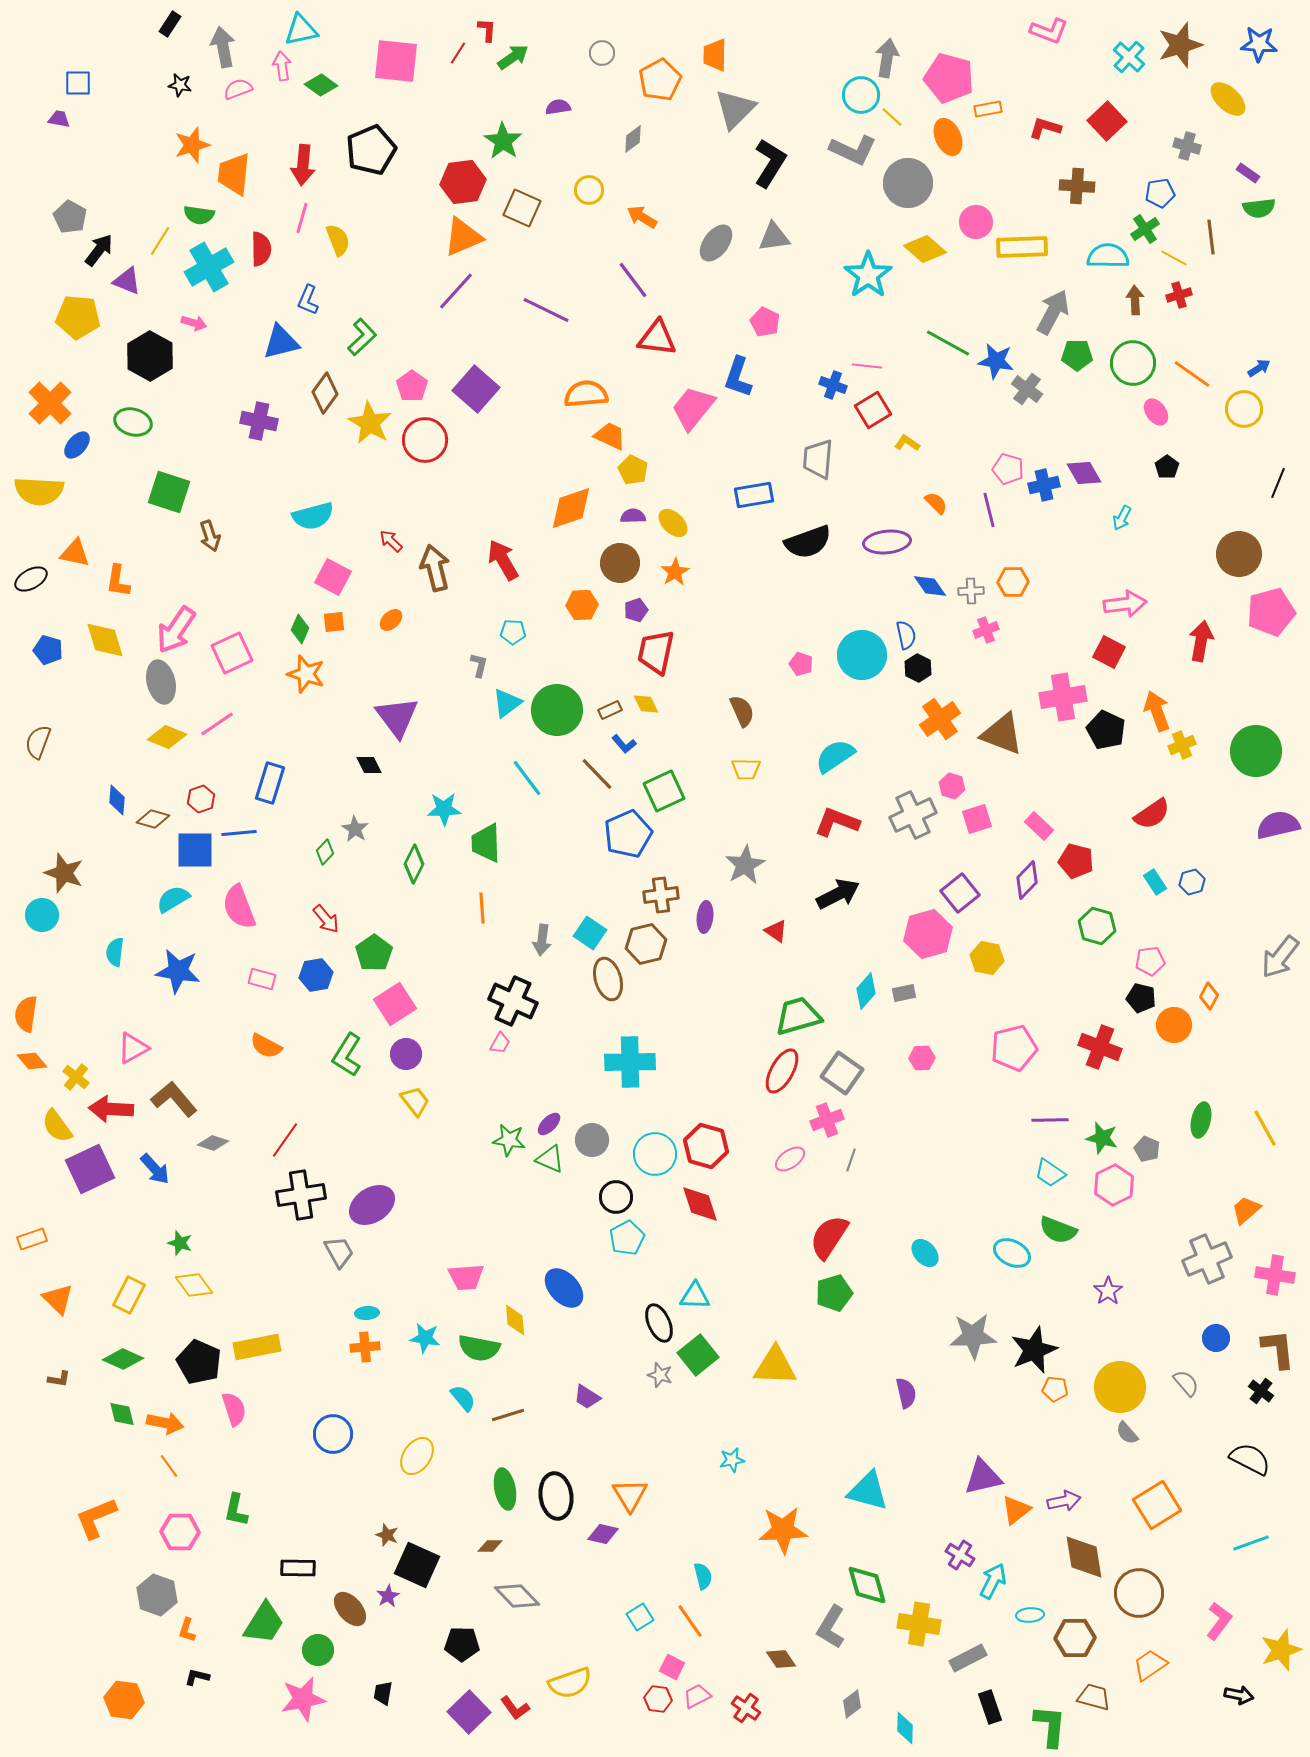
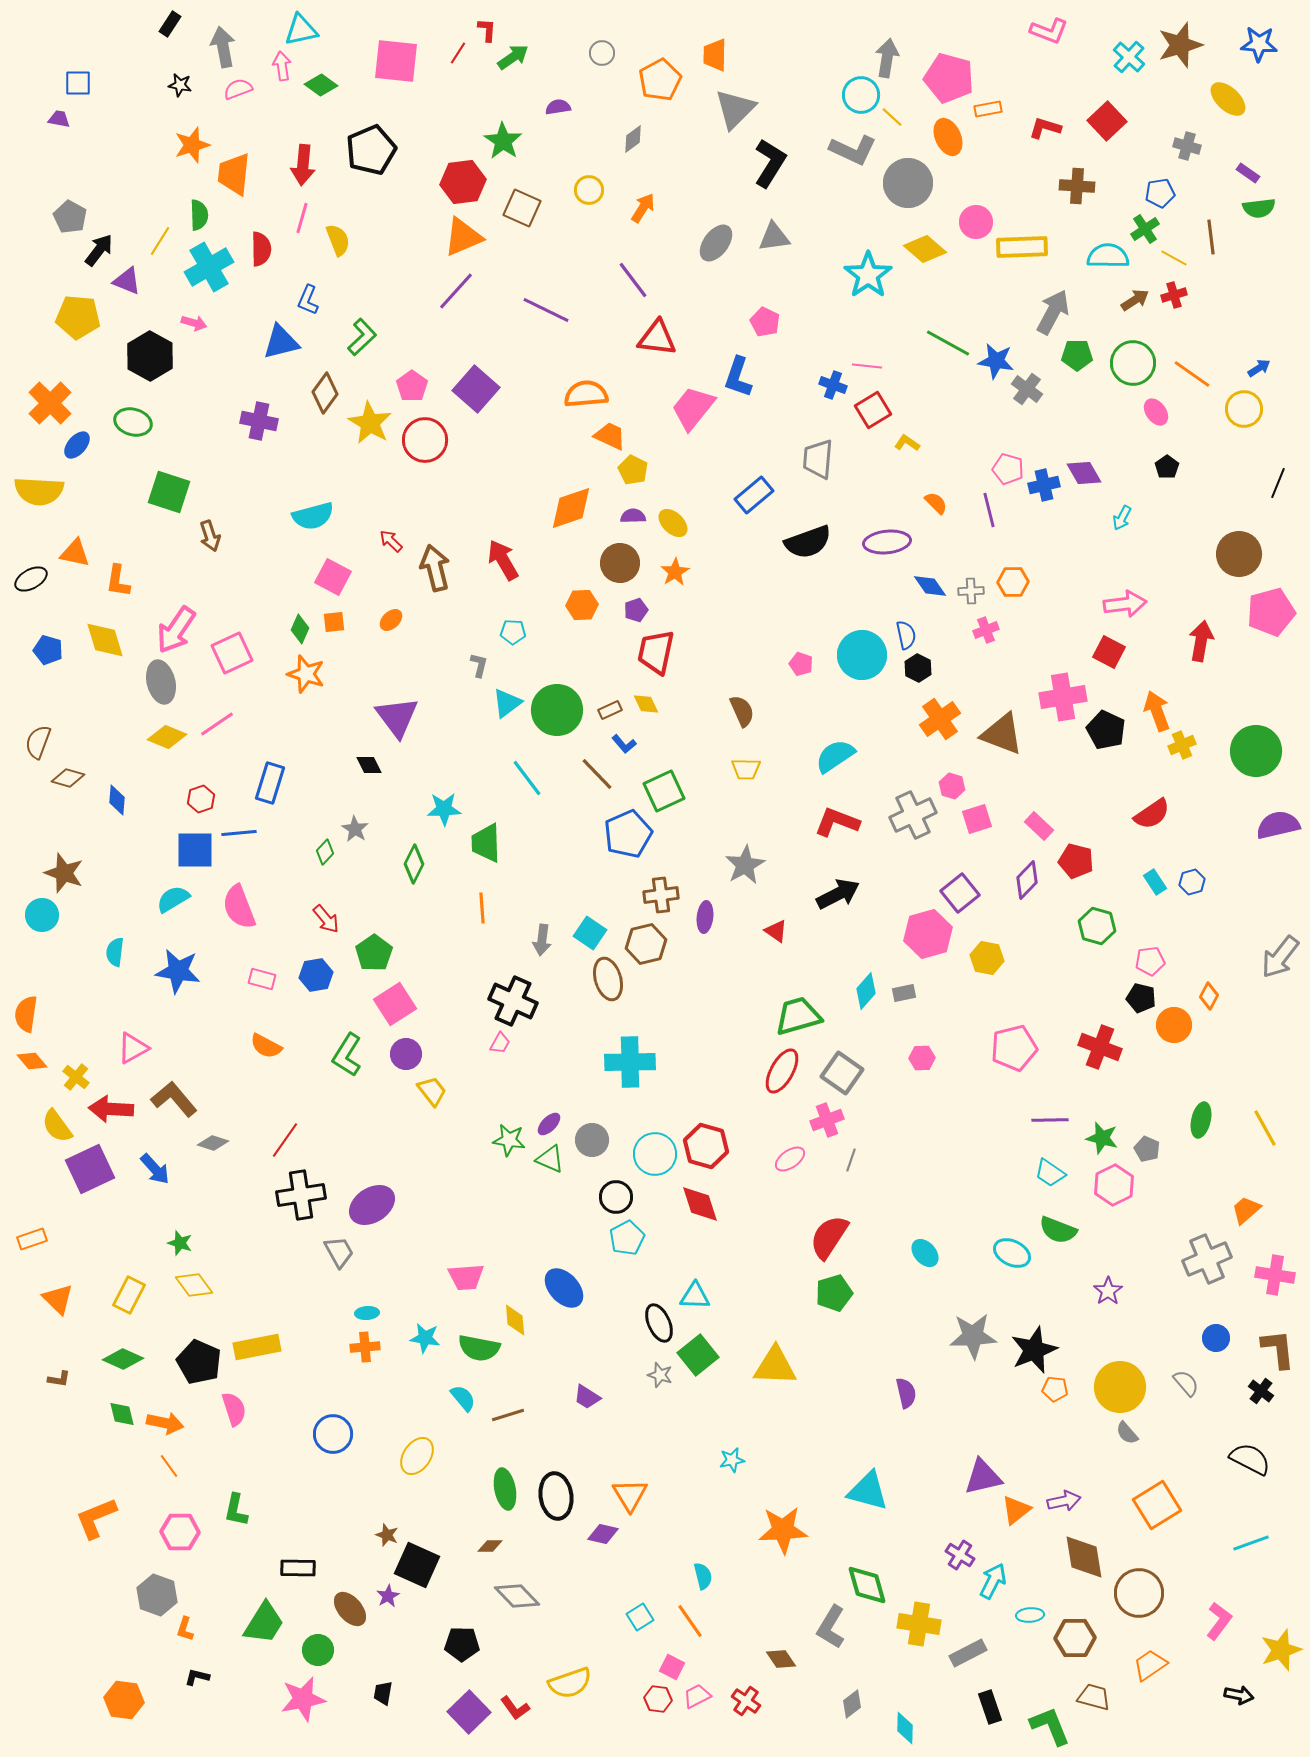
green semicircle at (199, 215): rotated 100 degrees counterclockwise
orange arrow at (642, 217): moved 1 px right, 9 px up; rotated 92 degrees clockwise
red cross at (1179, 295): moved 5 px left
brown arrow at (1135, 300): rotated 60 degrees clockwise
blue rectangle at (754, 495): rotated 30 degrees counterclockwise
brown diamond at (153, 819): moved 85 px left, 41 px up
yellow trapezoid at (415, 1101): moved 17 px right, 10 px up
orange L-shape at (187, 1630): moved 2 px left, 1 px up
gray rectangle at (968, 1658): moved 5 px up
red cross at (746, 1708): moved 7 px up
green L-shape at (1050, 1726): rotated 27 degrees counterclockwise
